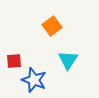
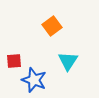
cyan triangle: moved 1 px down
